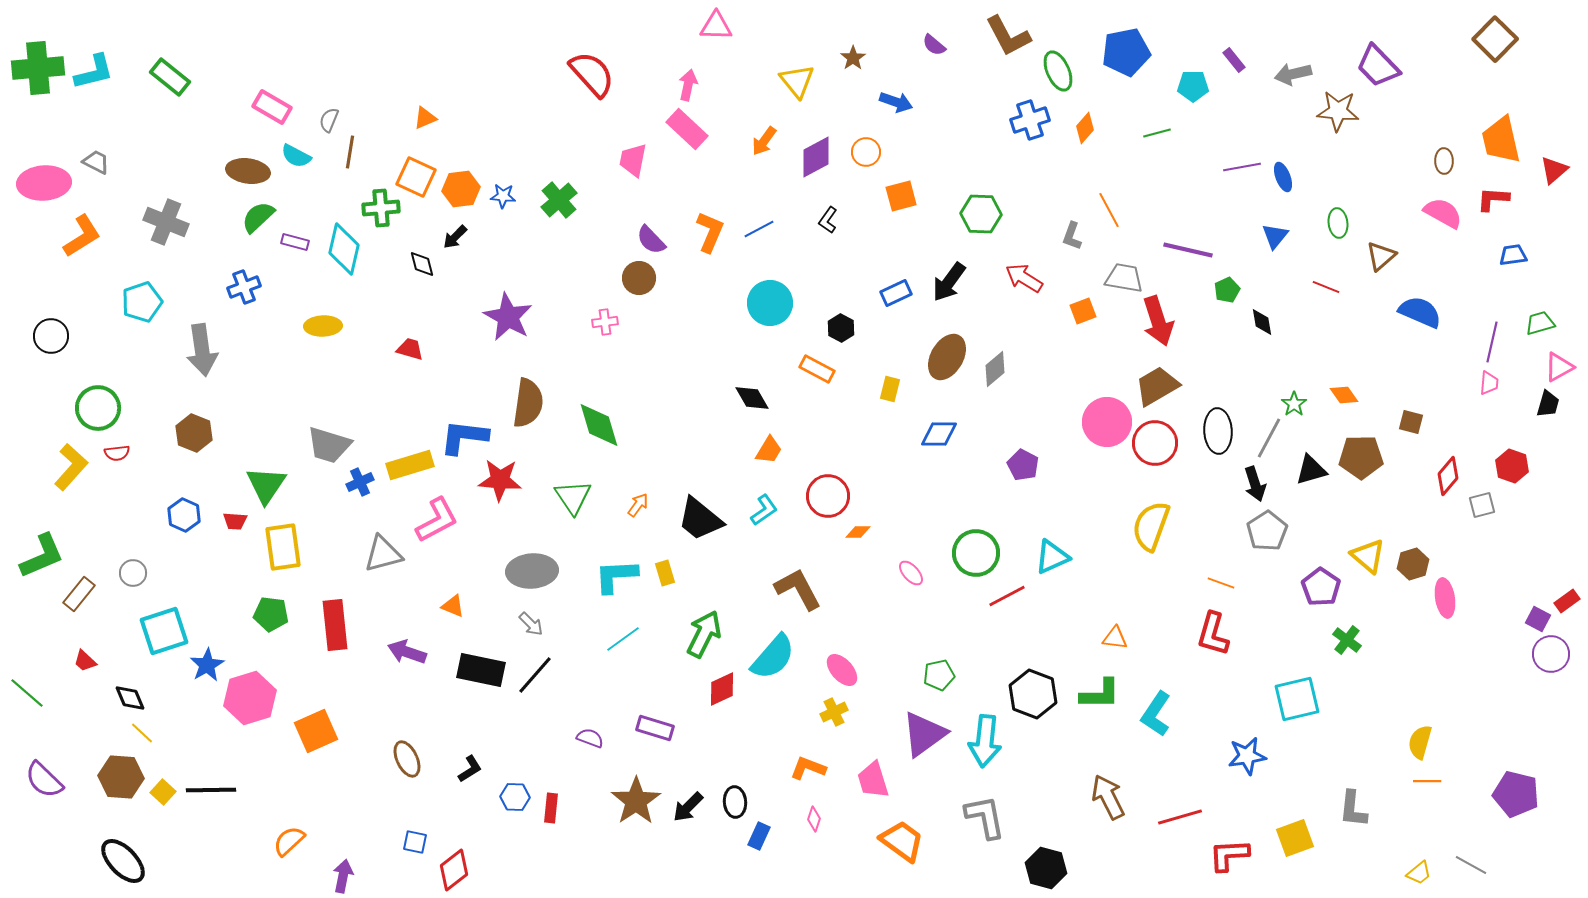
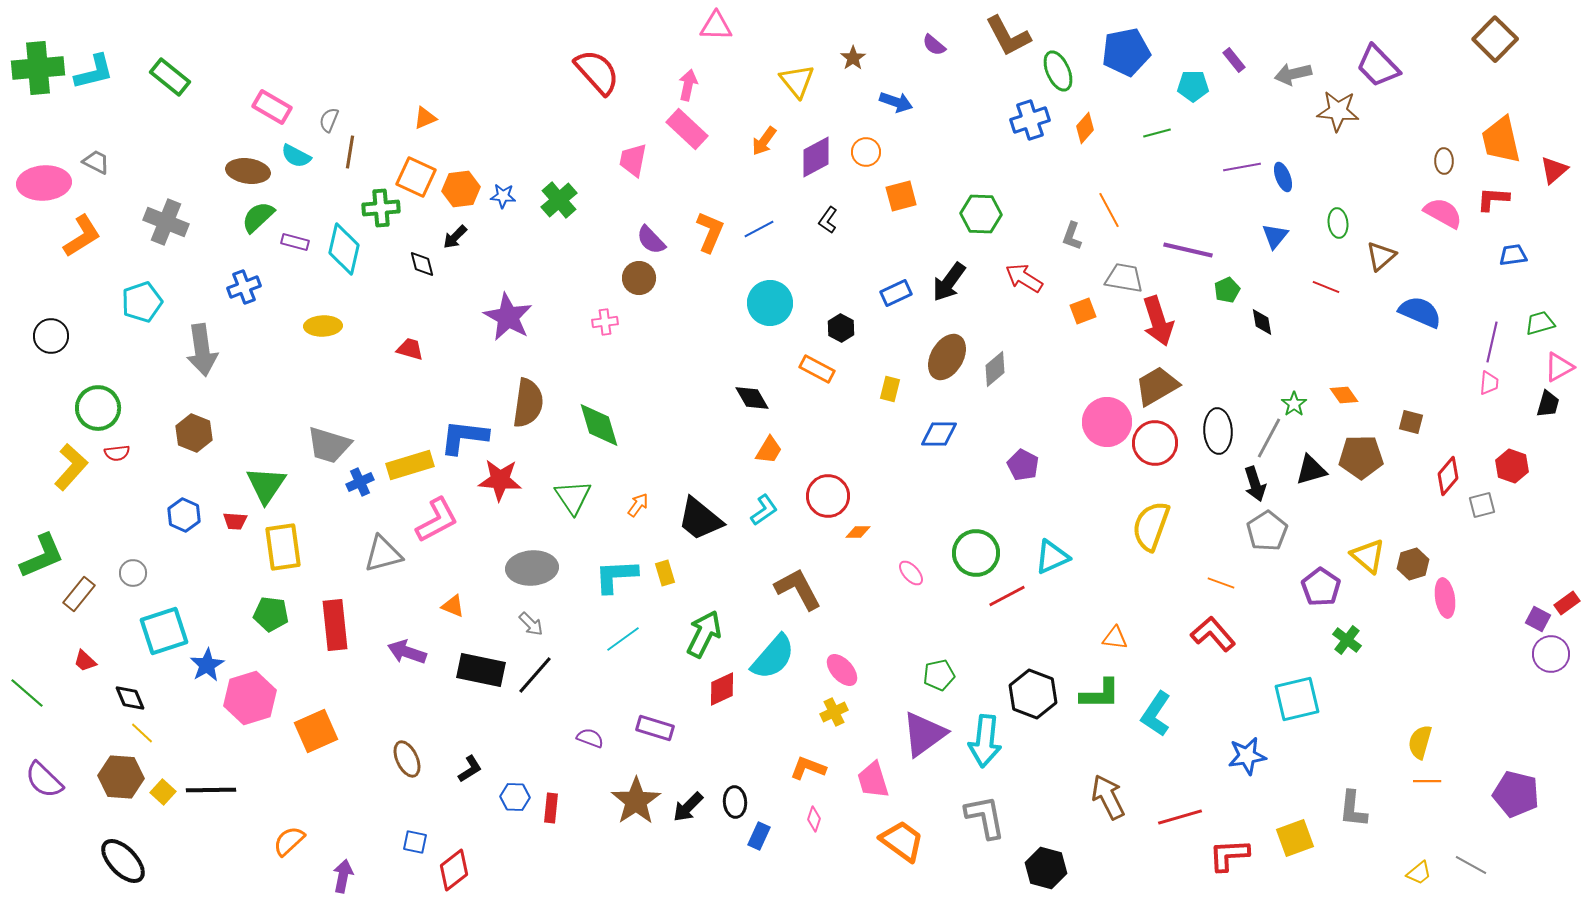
red semicircle at (592, 74): moved 5 px right, 2 px up
gray ellipse at (532, 571): moved 3 px up
red rectangle at (1567, 601): moved 2 px down
red L-shape at (1213, 634): rotated 123 degrees clockwise
